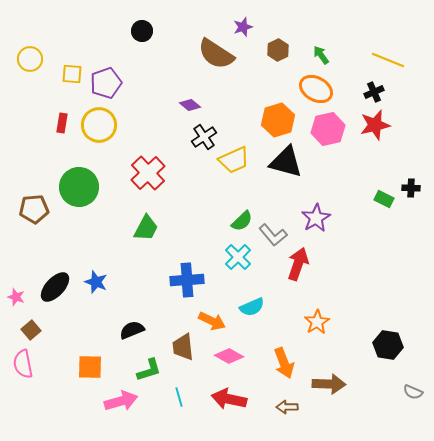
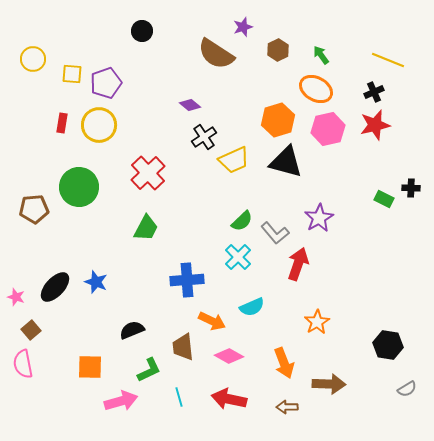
yellow circle at (30, 59): moved 3 px right
purple star at (316, 218): moved 3 px right
gray L-shape at (273, 235): moved 2 px right, 2 px up
green L-shape at (149, 370): rotated 8 degrees counterclockwise
gray semicircle at (413, 392): moved 6 px left, 3 px up; rotated 54 degrees counterclockwise
